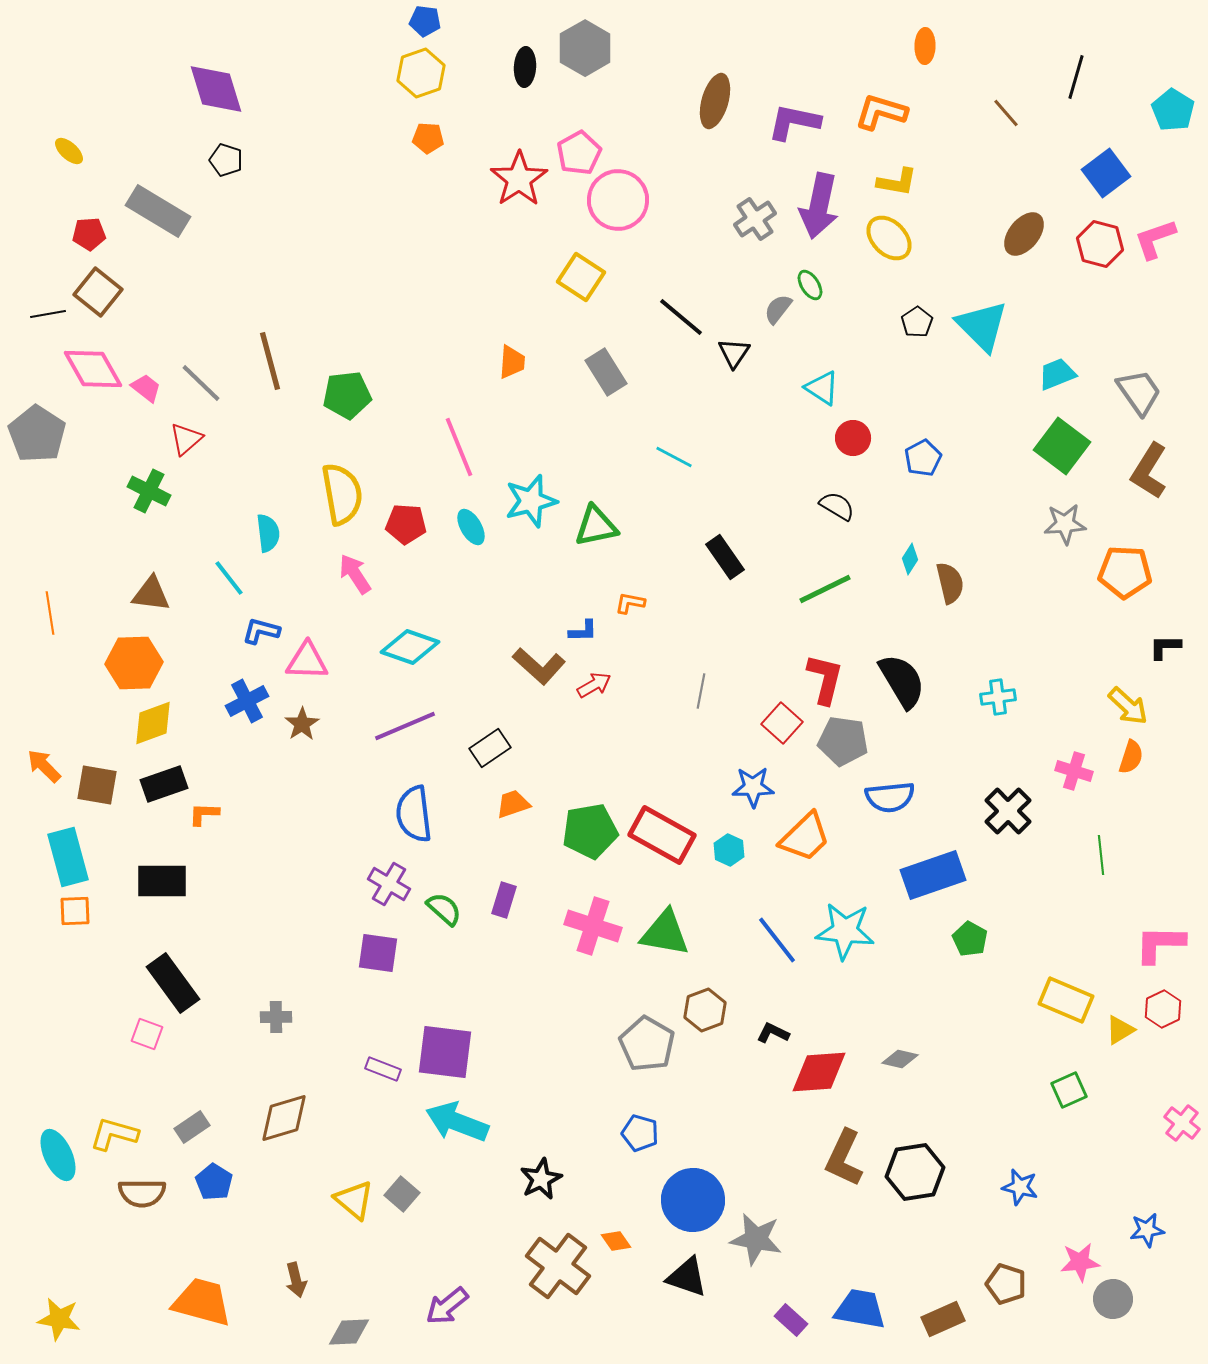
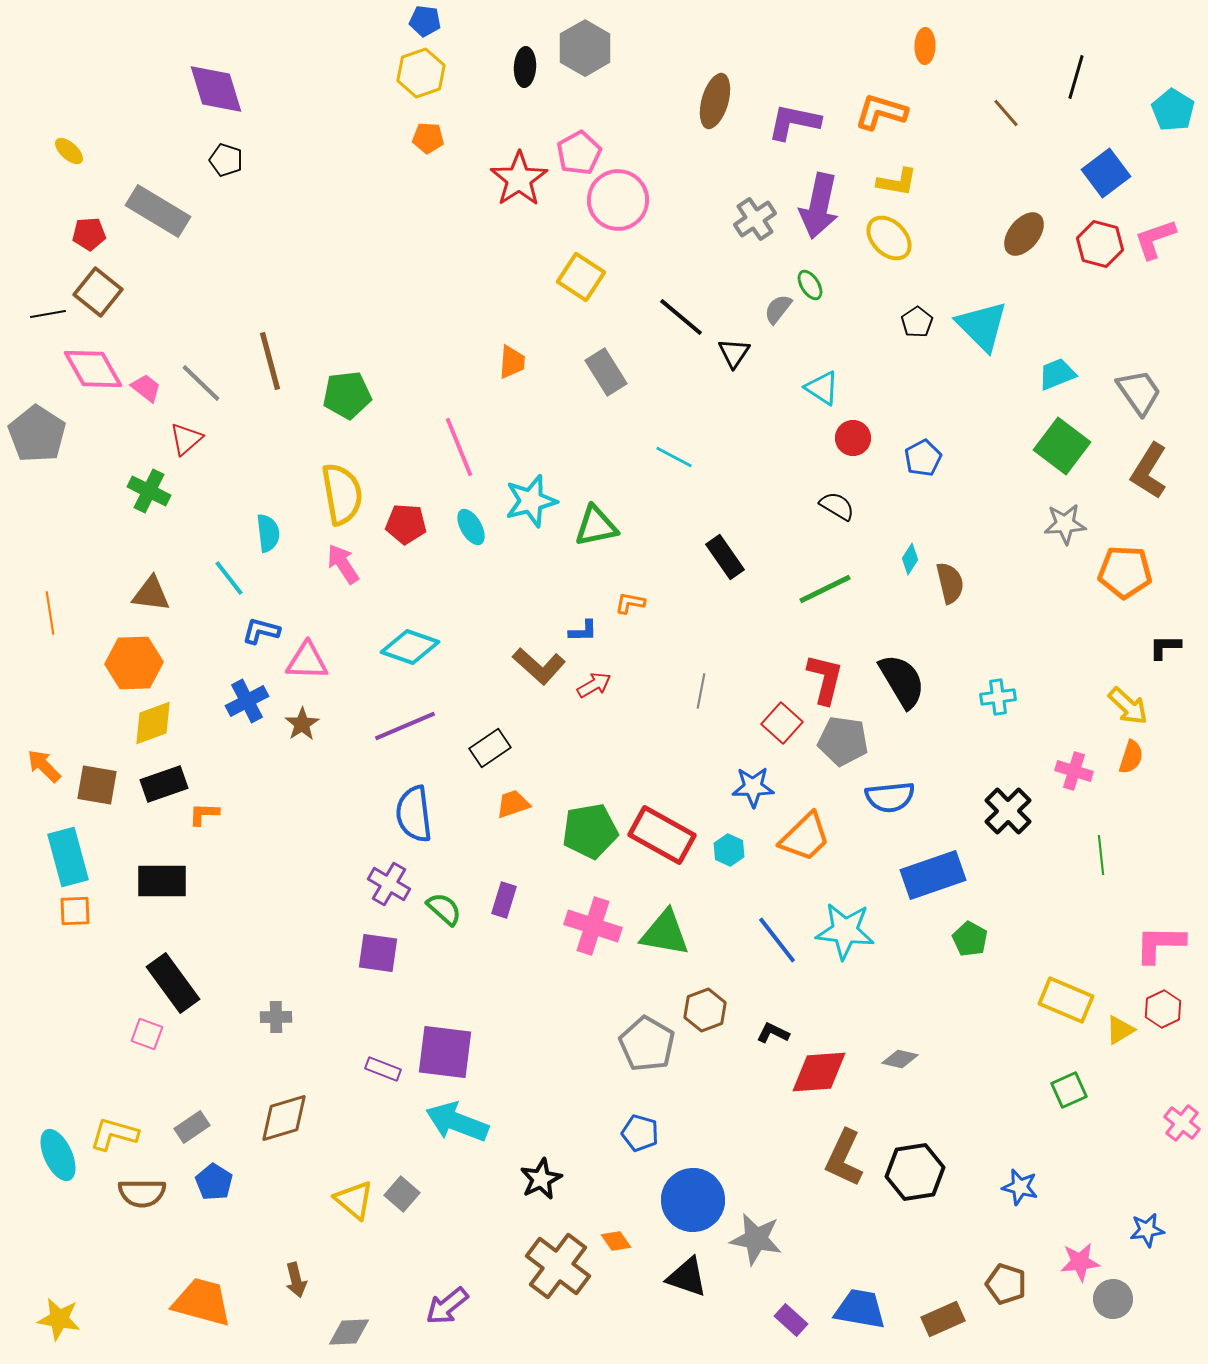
pink arrow at (355, 574): moved 12 px left, 10 px up
